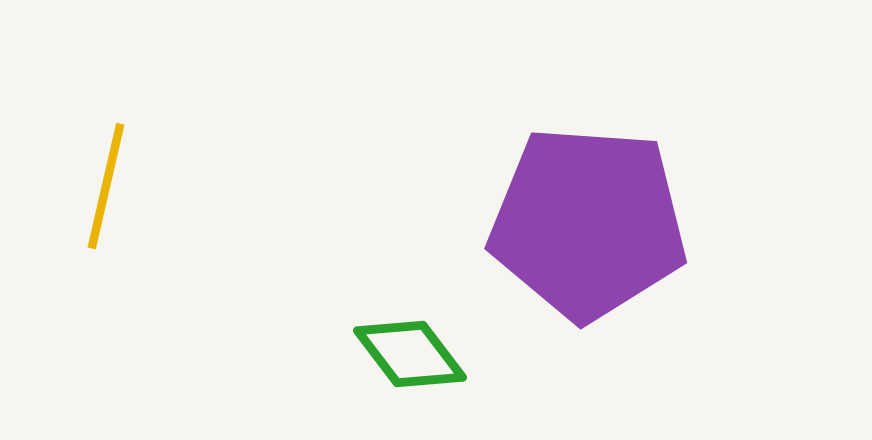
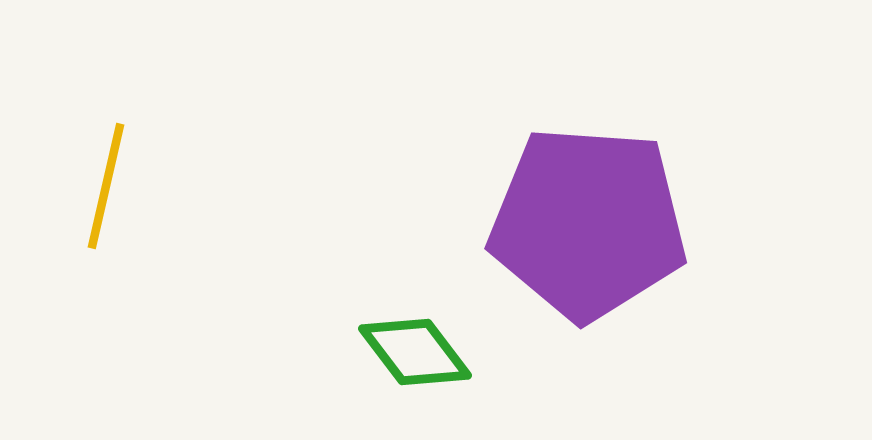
green diamond: moved 5 px right, 2 px up
